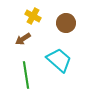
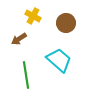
brown arrow: moved 4 px left
